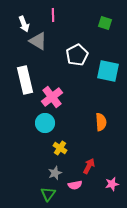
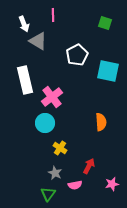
gray star: rotated 24 degrees counterclockwise
